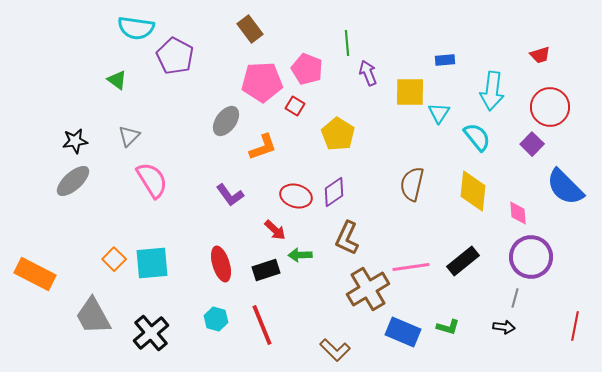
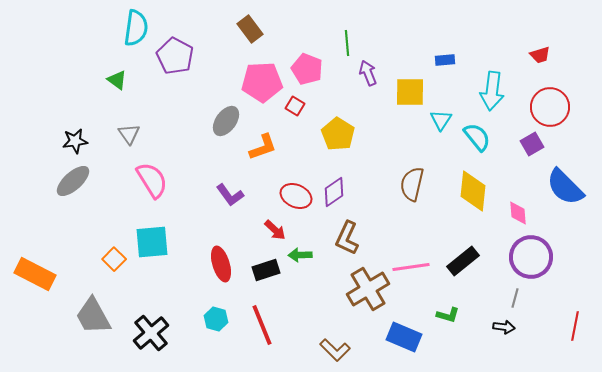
cyan semicircle at (136, 28): rotated 90 degrees counterclockwise
cyan triangle at (439, 113): moved 2 px right, 7 px down
gray triangle at (129, 136): moved 2 px up; rotated 20 degrees counterclockwise
purple square at (532, 144): rotated 15 degrees clockwise
red ellipse at (296, 196): rotated 8 degrees clockwise
cyan square at (152, 263): moved 21 px up
green L-shape at (448, 327): moved 12 px up
blue rectangle at (403, 332): moved 1 px right, 5 px down
